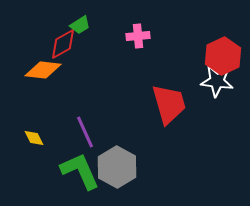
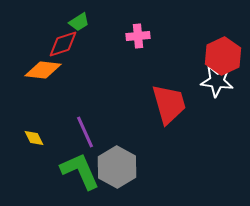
green trapezoid: moved 1 px left, 3 px up
red diamond: rotated 12 degrees clockwise
